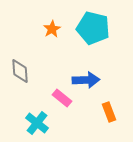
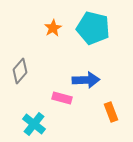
orange star: moved 1 px right, 1 px up
gray diamond: rotated 45 degrees clockwise
pink rectangle: rotated 24 degrees counterclockwise
orange rectangle: moved 2 px right
cyan cross: moved 3 px left, 1 px down
